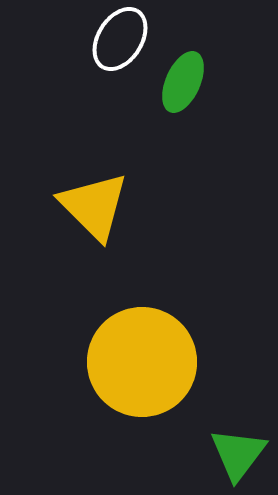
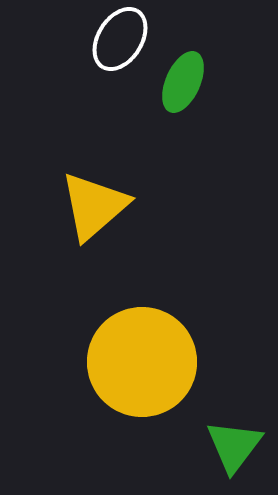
yellow triangle: rotated 34 degrees clockwise
green triangle: moved 4 px left, 8 px up
